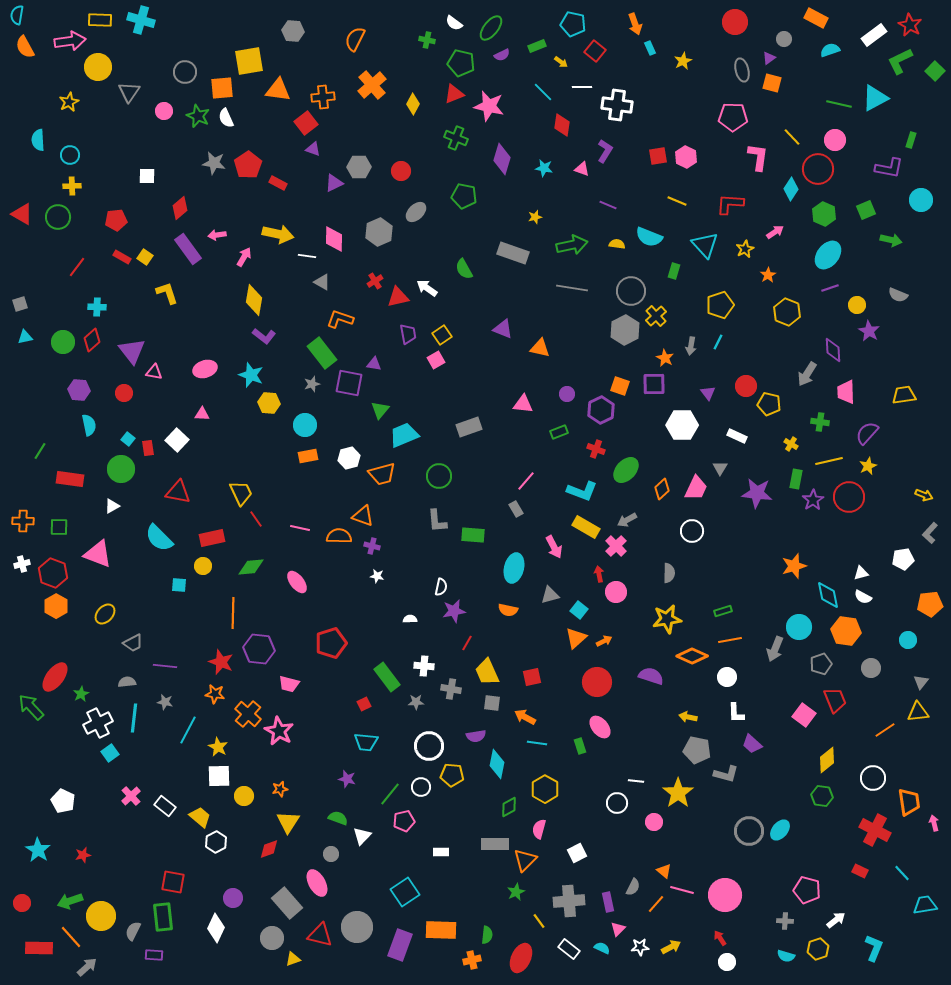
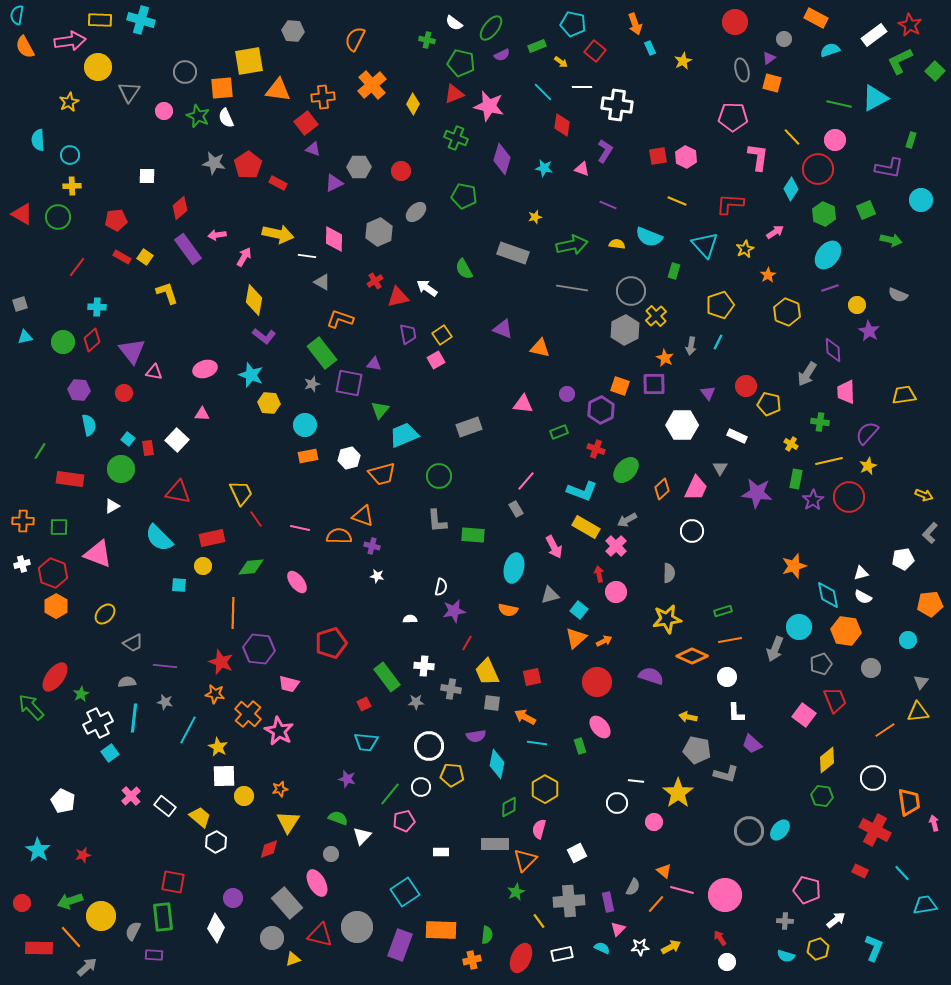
white square at (219, 776): moved 5 px right
white rectangle at (569, 949): moved 7 px left, 5 px down; rotated 50 degrees counterclockwise
